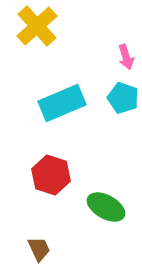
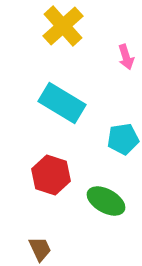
yellow cross: moved 26 px right
cyan pentagon: moved 41 px down; rotated 28 degrees counterclockwise
cyan rectangle: rotated 54 degrees clockwise
green ellipse: moved 6 px up
brown trapezoid: moved 1 px right
